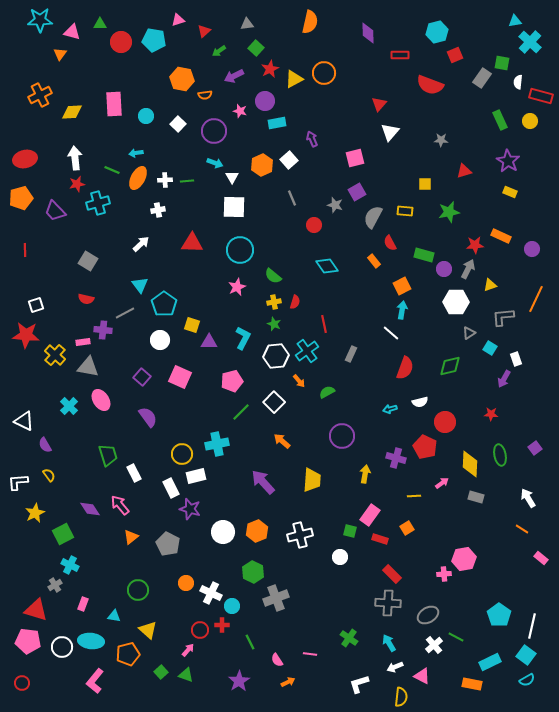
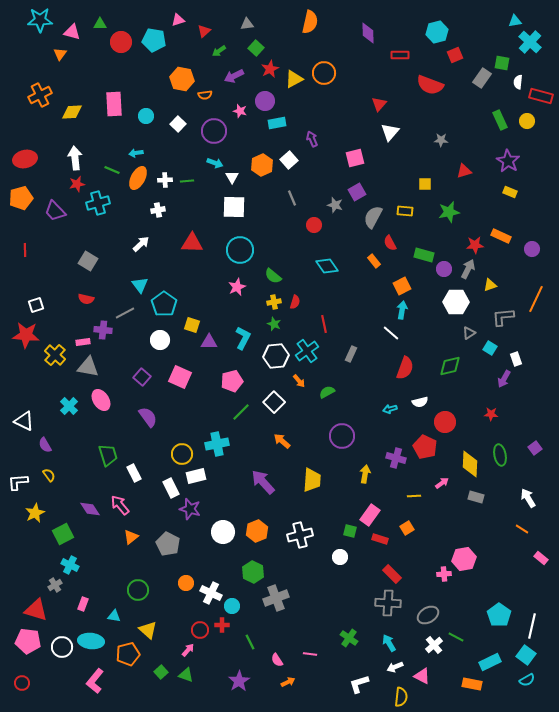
yellow circle at (530, 121): moved 3 px left
